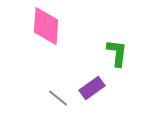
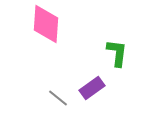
pink diamond: moved 2 px up
